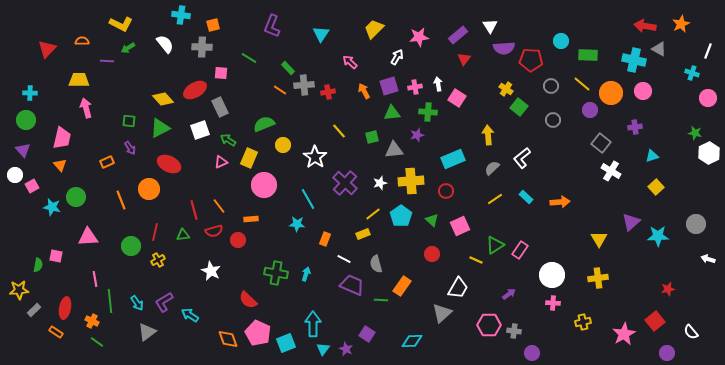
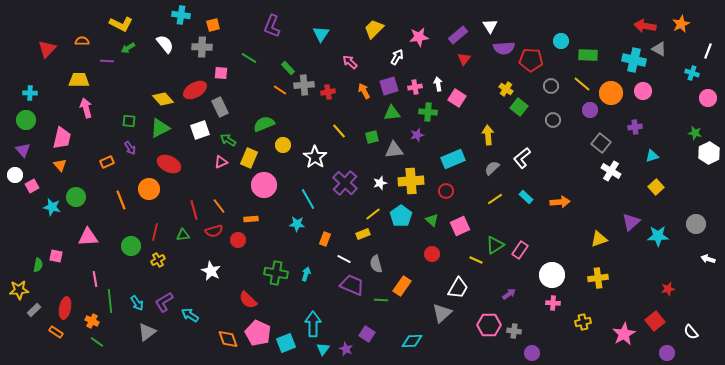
yellow triangle at (599, 239): rotated 42 degrees clockwise
